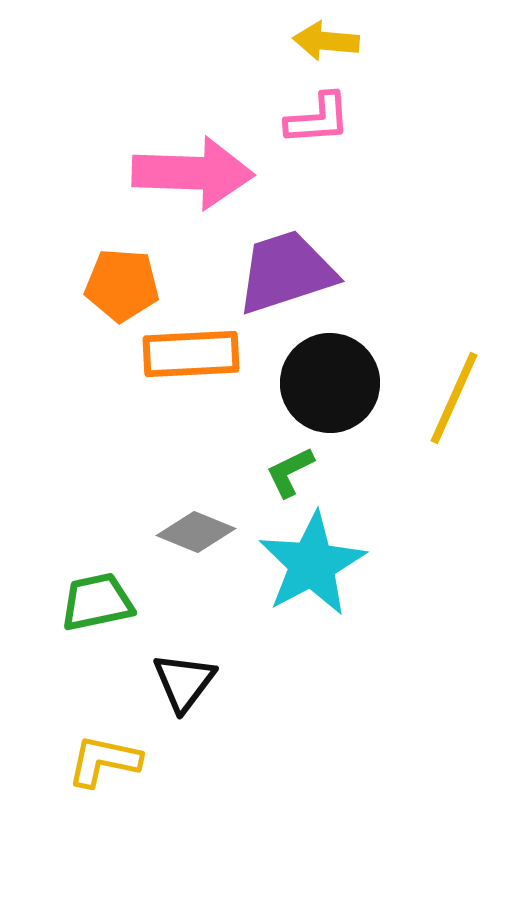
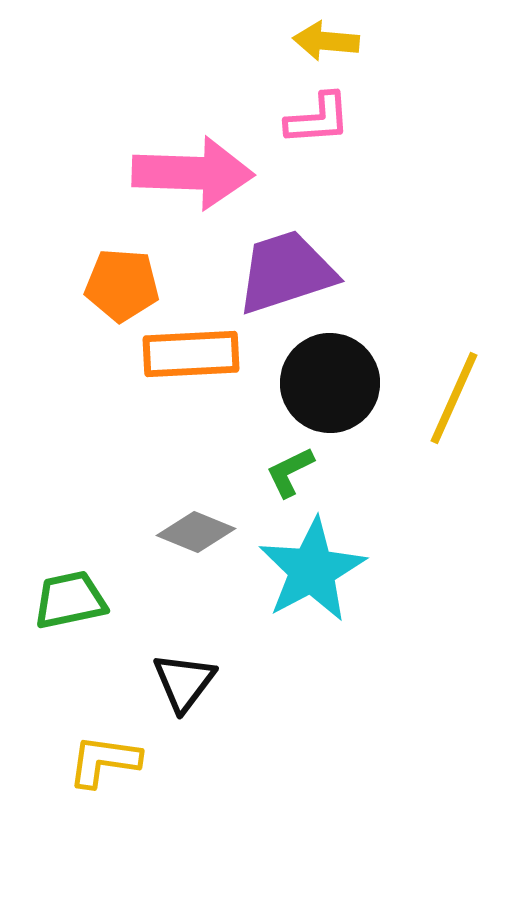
cyan star: moved 6 px down
green trapezoid: moved 27 px left, 2 px up
yellow L-shape: rotated 4 degrees counterclockwise
